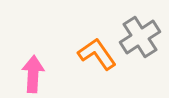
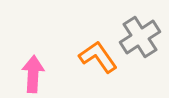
orange L-shape: moved 1 px right, 3 px down
